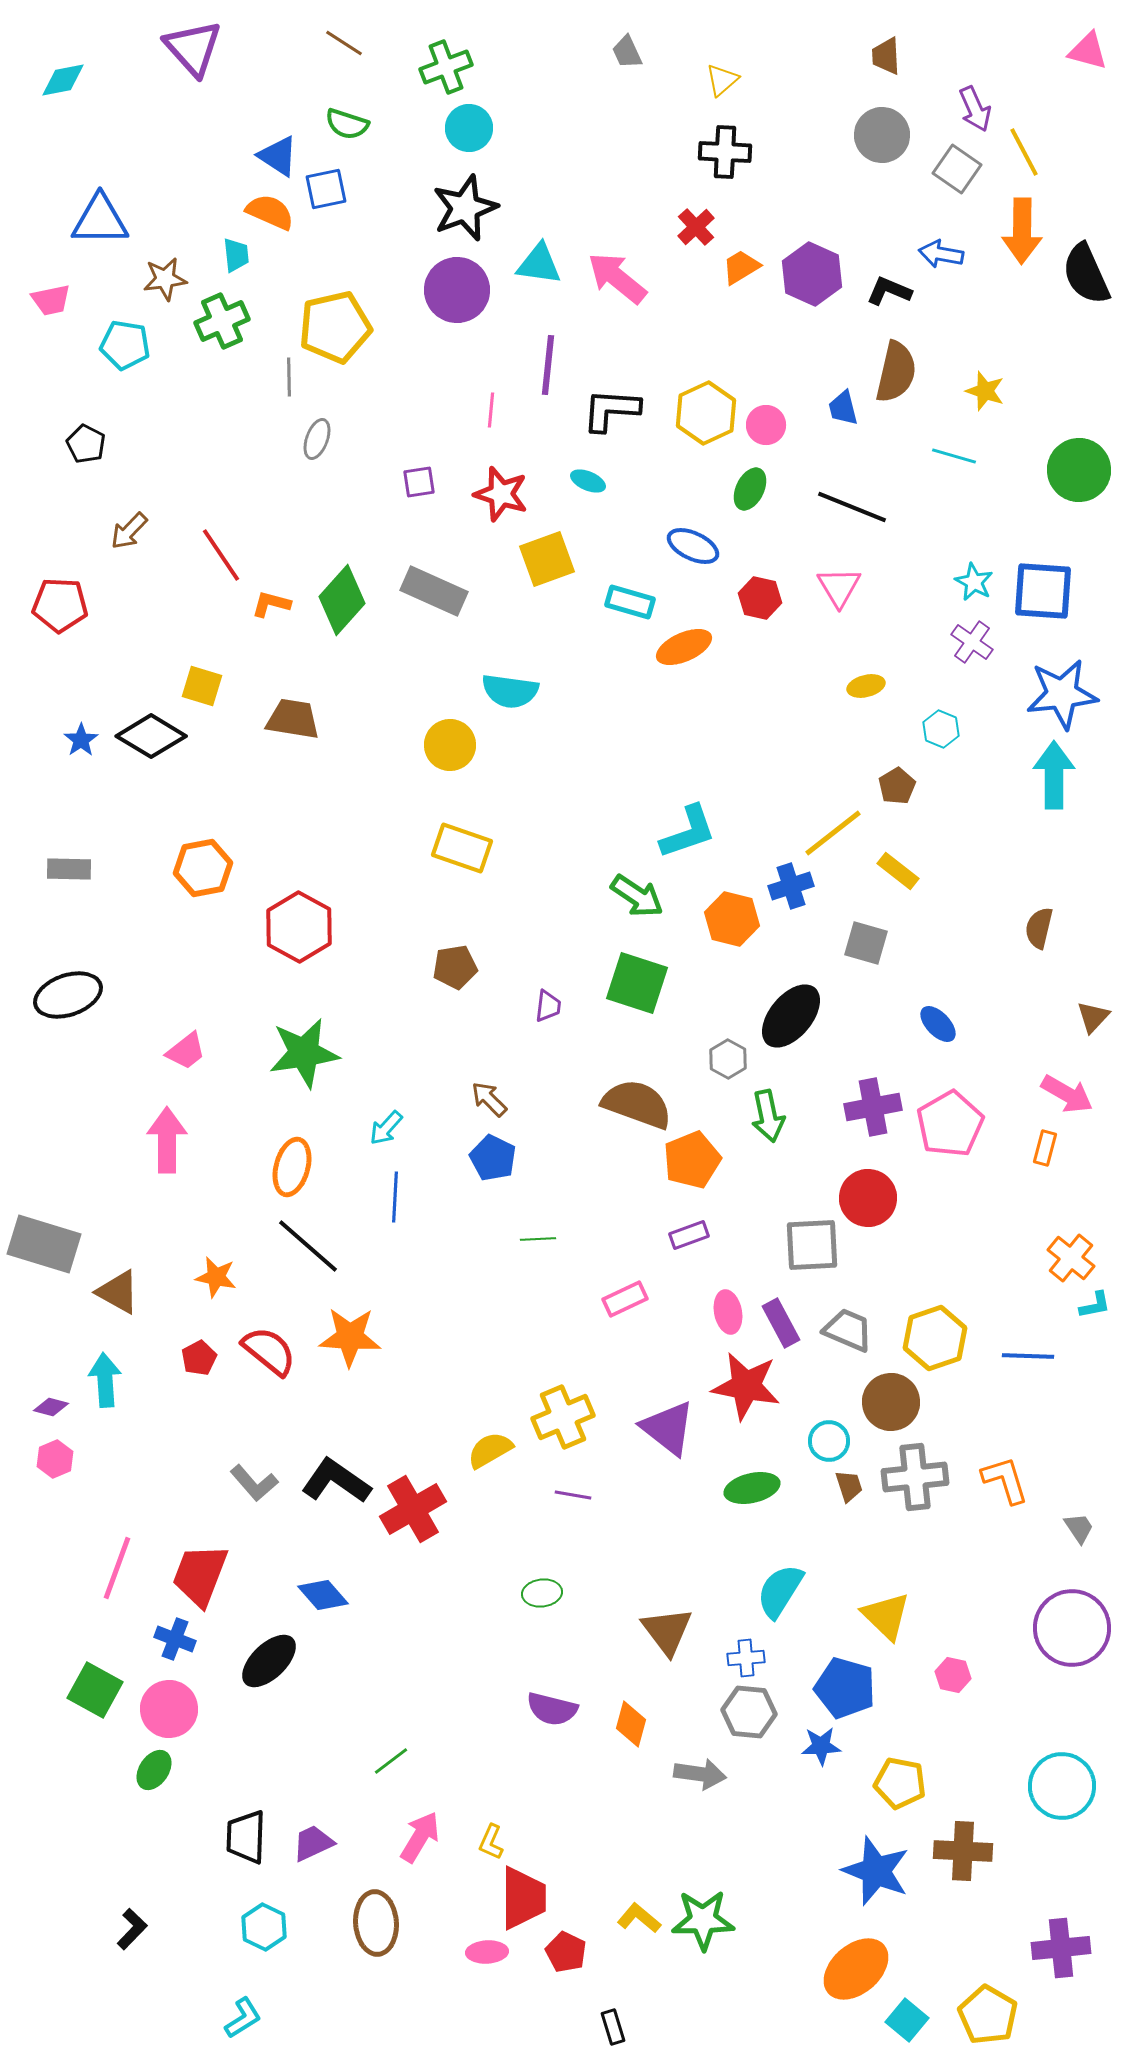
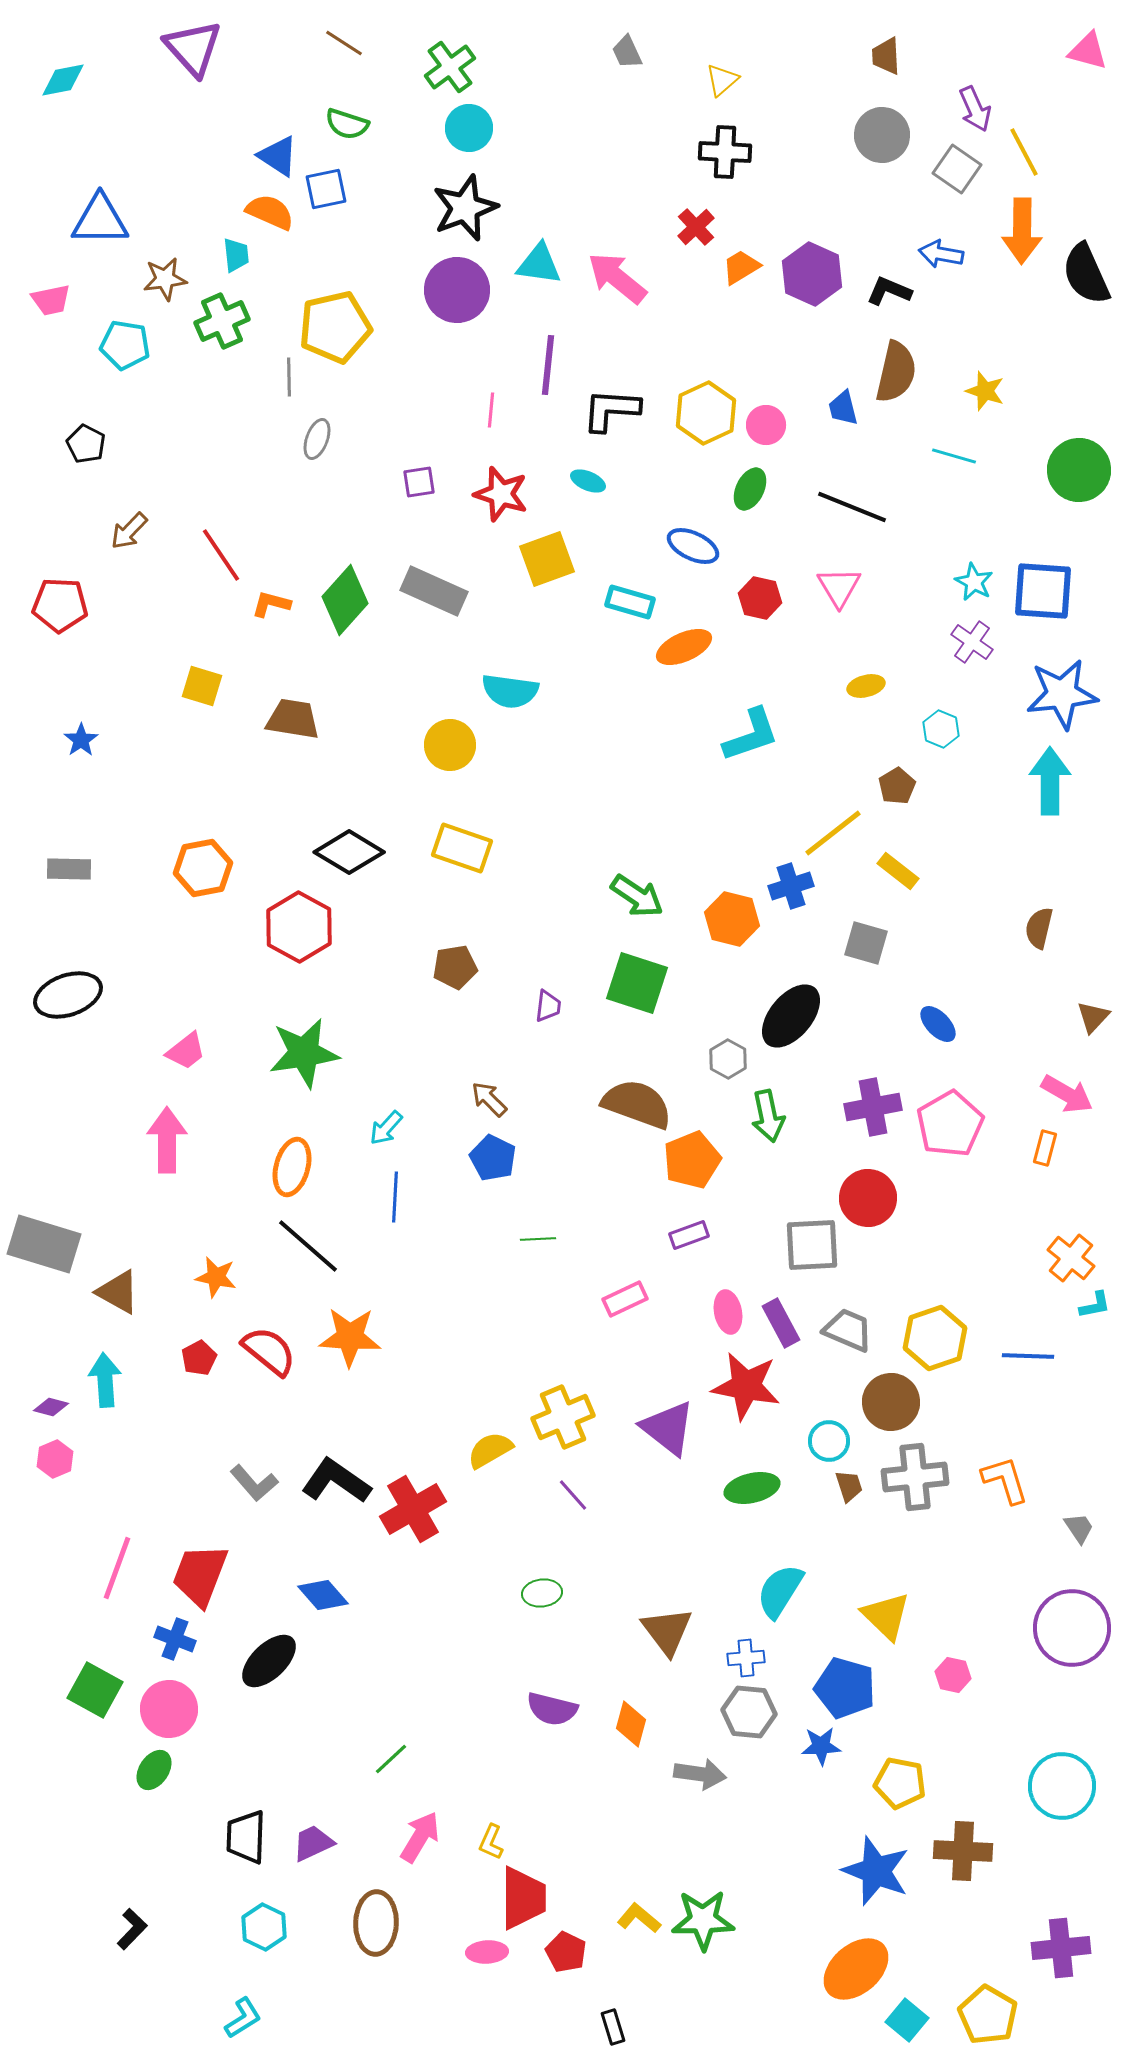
green cross at (446, 67): moved 4 px right; rotated 15 degrees counterclockwise
green diamond at (342, 600): moved 3 px right
black diamond at (151, 736): moved 198 px right, 116 px down
cyan arrow at (1054, 775): moved 4 px left, 6 px down
cyan L-shape at (688, 832): moved 63 px right, 97 px up
purple line at (573, 1495): rotated 39 degrees clockwise
green line at (391, 1761): moved 2 px up; rotated 6 degrees counterclockwise
brown ellipse at (376, 1923): rotated 6 degrees clockwise
